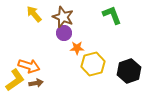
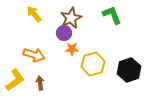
brown star: moved 8 px right, 1 px down; rotated 25 degrees clockwise
orange star: moved 5 px left, 1 px down
orange arrow: moved 5 px right, 11 px up
black hexagon: moved 1 px up
brown arrow: moved 4 px right; rotated 88 degrees counterclockwise
